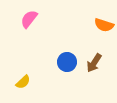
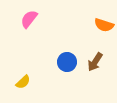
brown arrow: moved 1 px right, 1 px up
